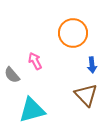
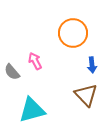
gray semicircle: moved 3 px up
